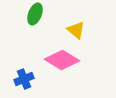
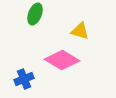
yellow triangle: moved 4 px right, 1 px down; rotated 24 degrees counterclockwise
